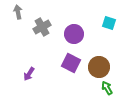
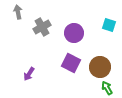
cyan square: moved 2 px down
purple circle: moved 1 px up
brown circle: moved 1 px right
